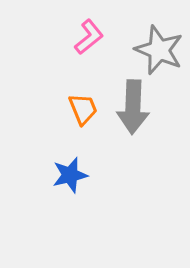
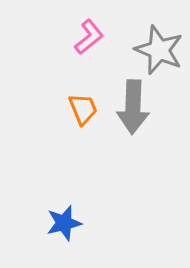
blue star: moved 6 px left, 48 px down
